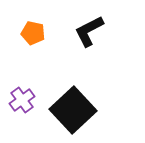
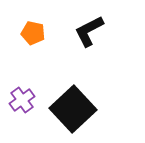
black square: moved 1 px up
